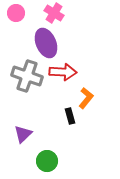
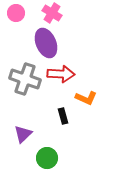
pink cross: moved 2 px left
red arrow: moved 2 px left, 2 px down
gray cross: moved 2 px left, 3 px down
orange L-shape: rotated 75 degrees clockwise
black rectangle: moved 7 px left
green circle: moved 3 px up
